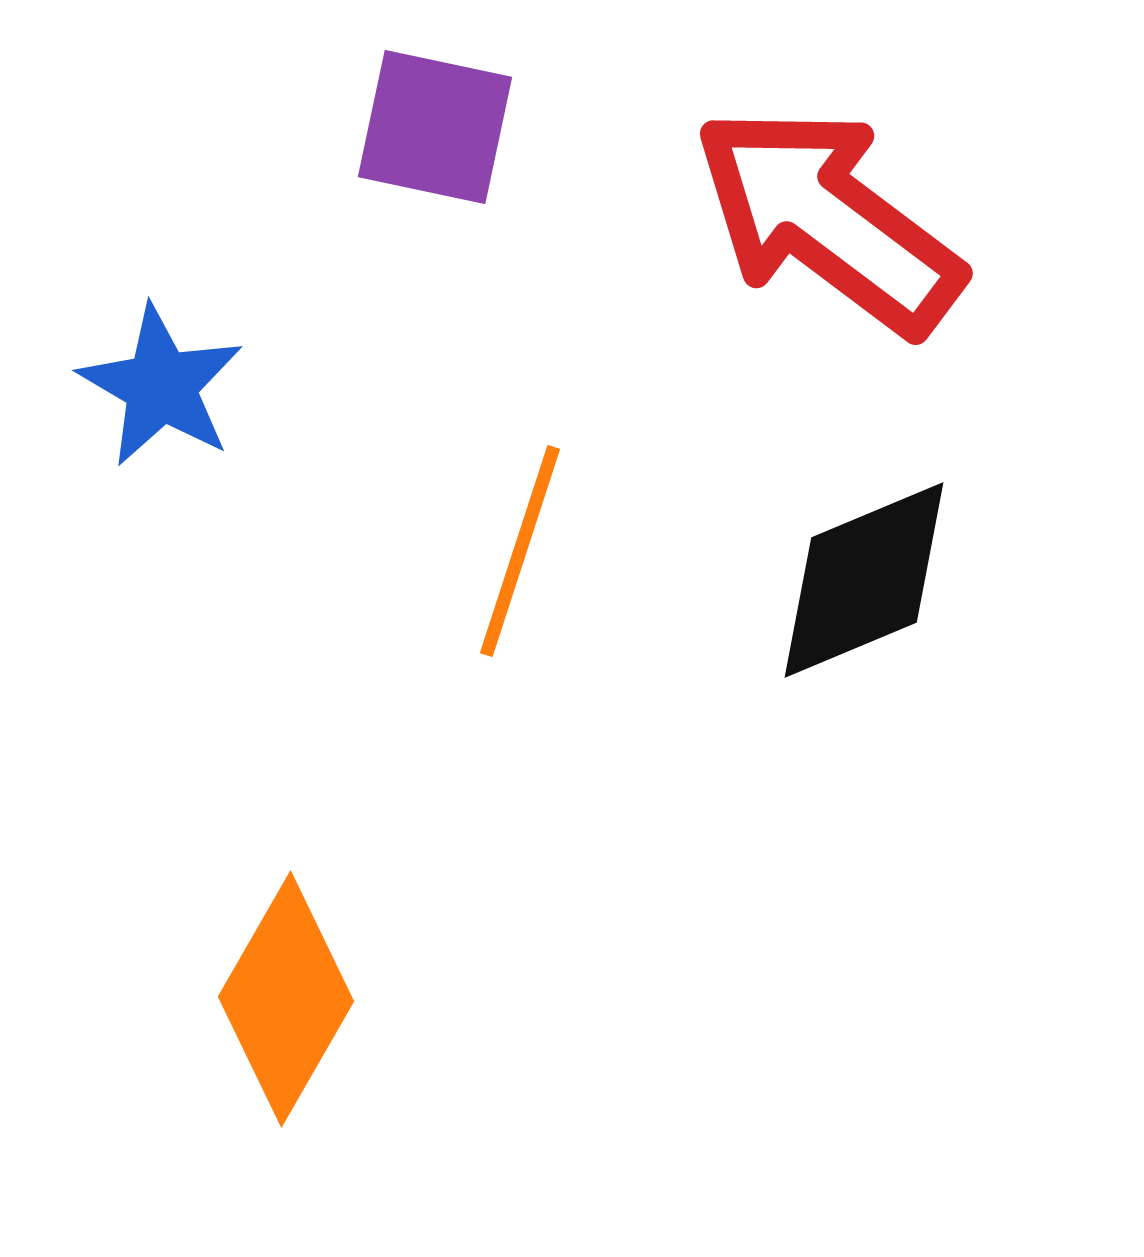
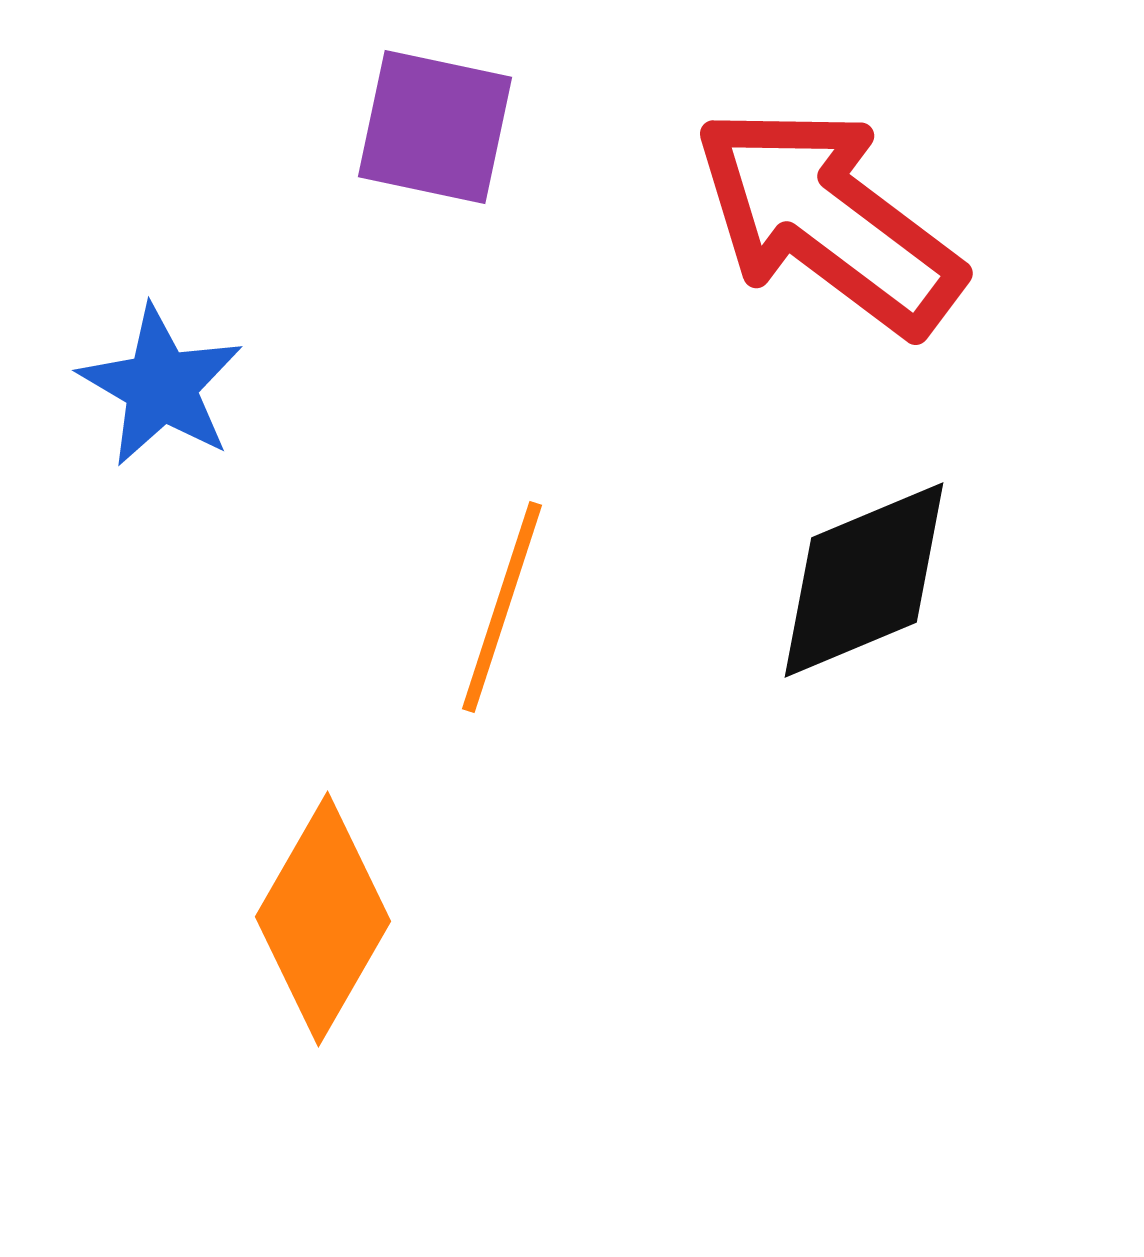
orange line: moved 18 px left, 56 px down
orange diamond: moved 37 px right, 80 px up
